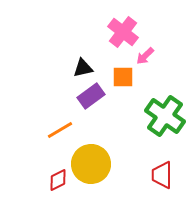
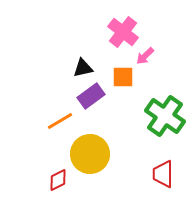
orange line: moved 9 px up
yellow circle: moved 1 px left, 10 px up
red trapezoid: moved 1 px right, 1 px up
